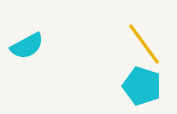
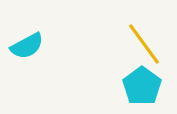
cyan pentagon: rotated 18 degrees clockwise
